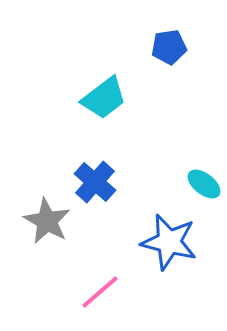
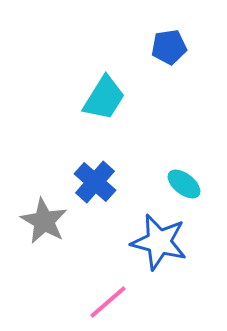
cyan trapezoid: rotated 21 degrees counterclockwise
cyan ellipse: moved 20 px left
gray star: moved 3 px left
blue star: moved 10 px left
pink line: moved 8 px right, 10 px down
